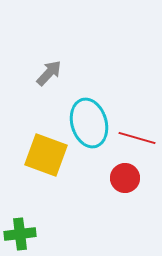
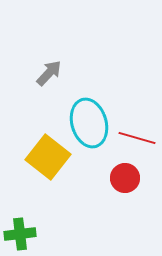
yellow square: moved 2 px right, 2 px down; rotated 18 degrees clockwise
